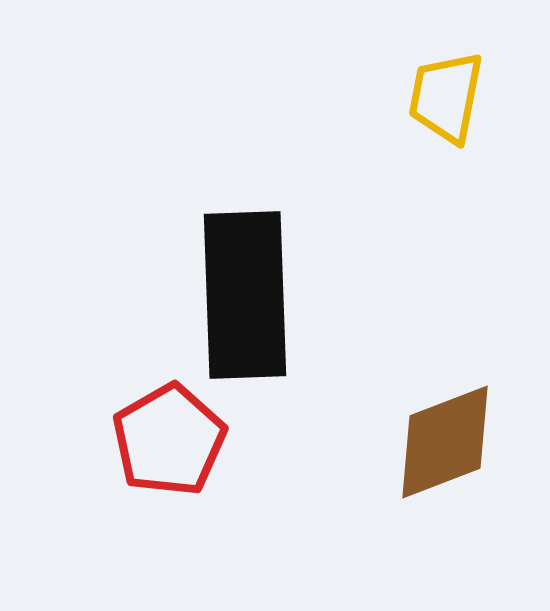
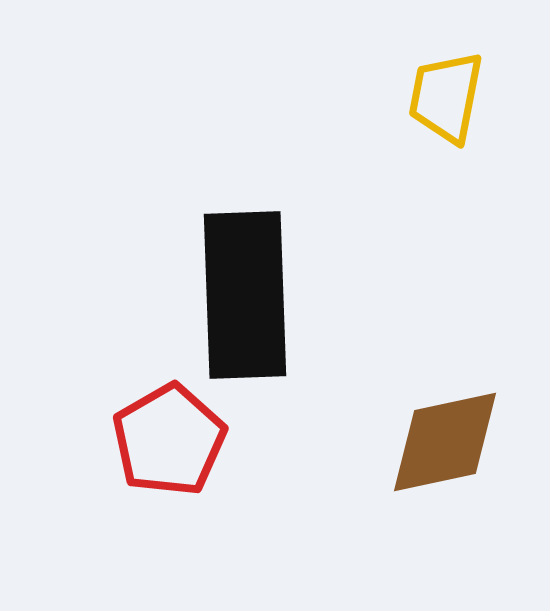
brown diamond: rotated 9 degrees clockwise
